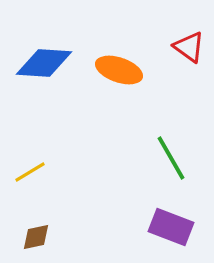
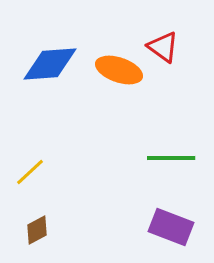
red triangle: moved 26 px left
blue diamond: moved 6 px right, 1 px down; rotated 8 degrees counterclockwise
green line: rotated 60 degrees counterclockwise
yellow line: rotated 12 degrees counterclockwise
brown diamond: moved 1 px right, 7 px up; rotated 16 degrees counterclockwise
